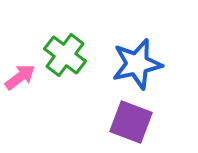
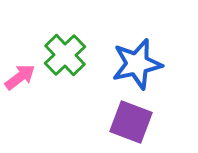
green cross: rotated 9 degrees clockwise
